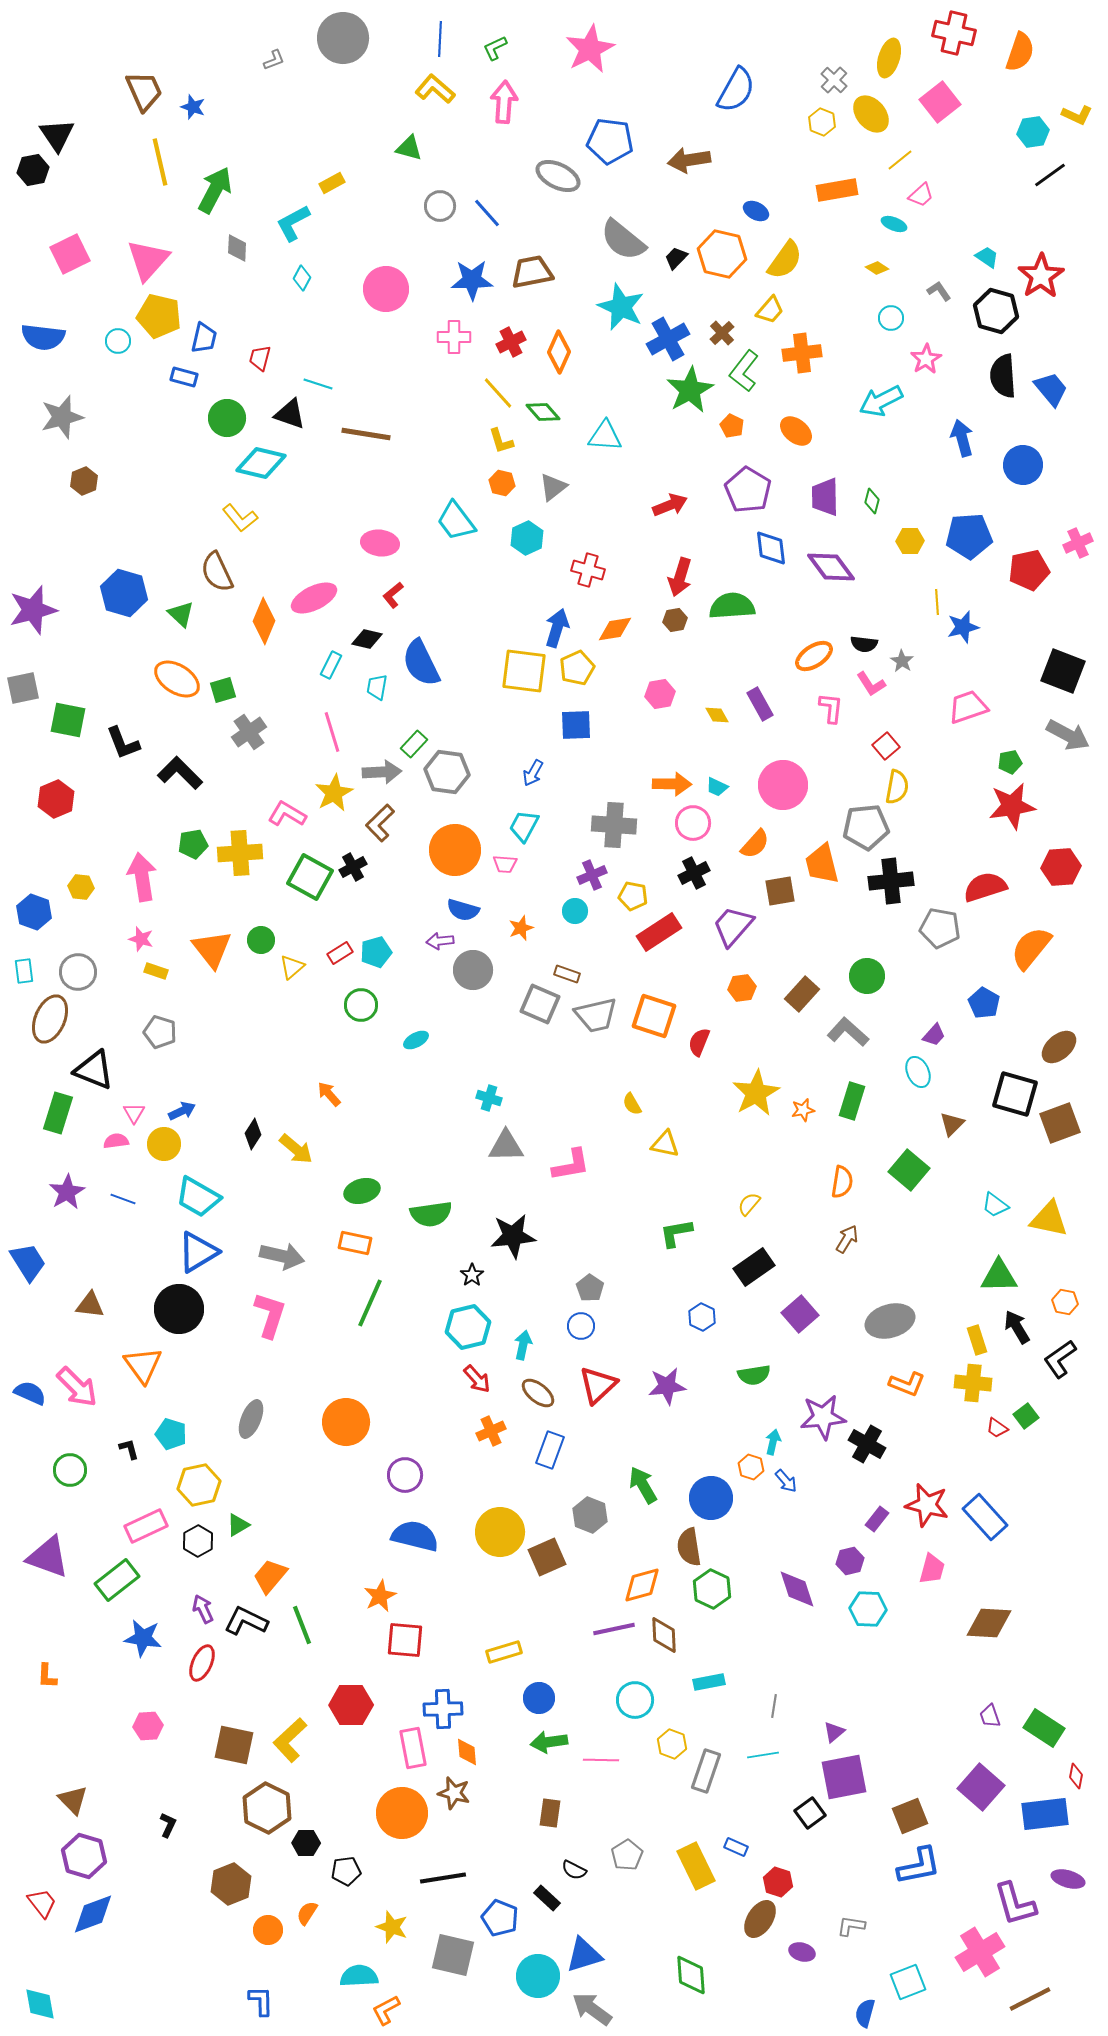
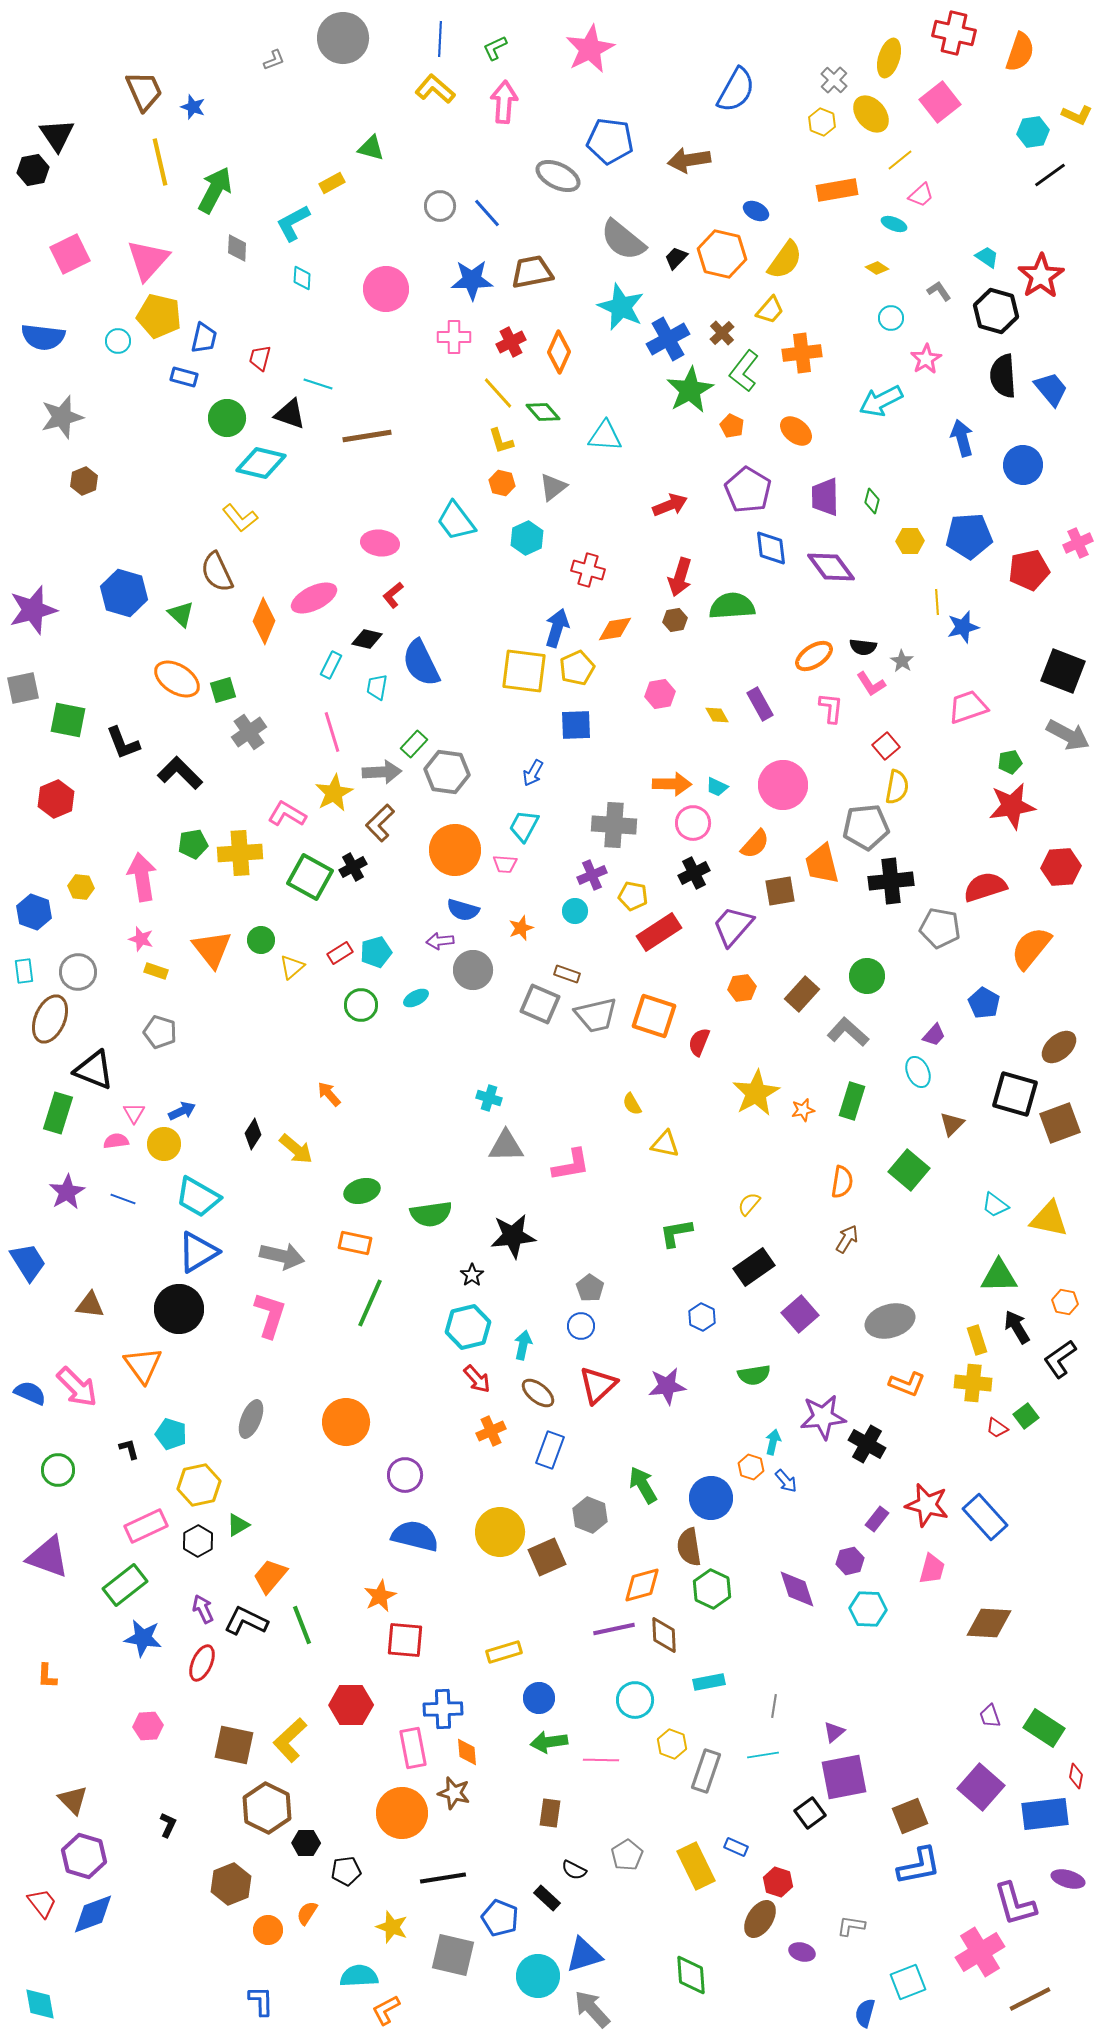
green triangle at (409, 148): moved 38 px left
cyan diamond at (302, 278): rotated 25 degrees counterclockwise
brown line at (366, 434): moved 1 px right, 2 px down; rotated 18 degrees counterclockwise
black semicircle at (864, 644): moved 1 px left, 3 px down
cyan ellipse at (416, 1040): moved 42 px up
green circle at (70, 1470): moved 12 px left
green rectangle at (117, 1580): moved 8 px right, 5 px down
gray arrow at (592, 2009): rotated 12 degrees clockwise
